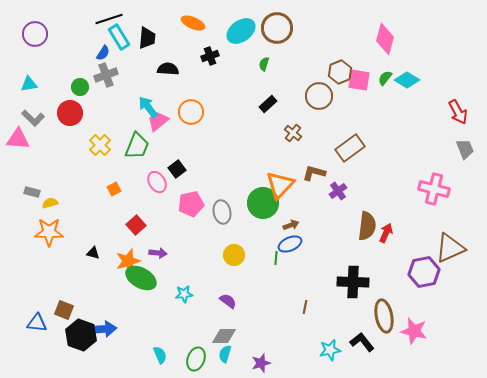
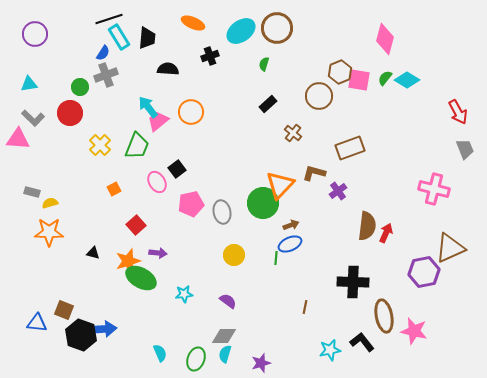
brown rectangle at (350, 148): rotated 16 degrees clockwise
cyan semicircle at (160, 355): moved 2 px up
